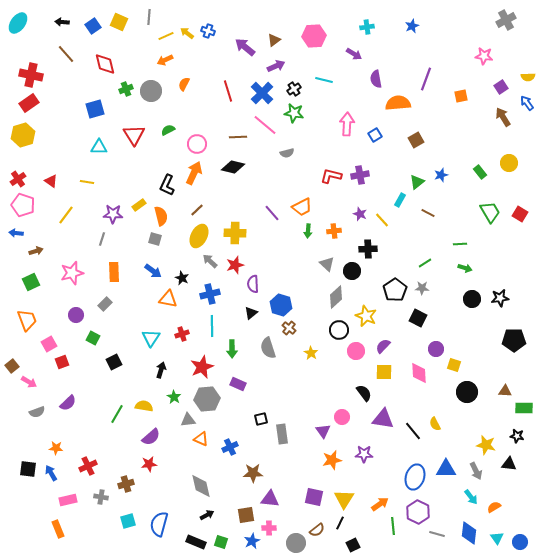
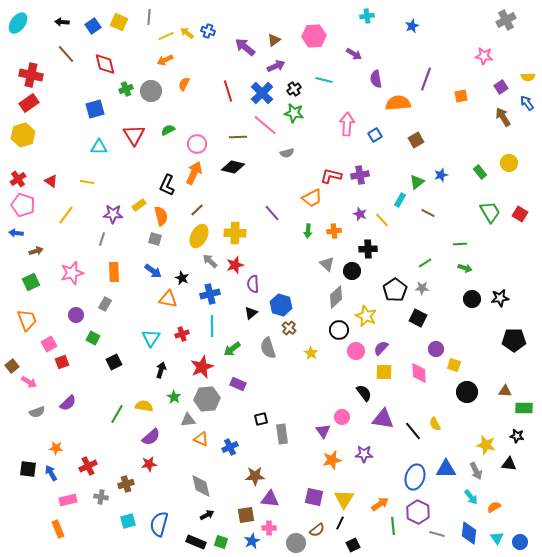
cyan cross at (367, 27): moved 11 px up
orange trapezoid at (302, 207): moved 10 px right, 9 px up
gray rectangle at (105, 304): rotated 16 degrees counterclockwise
purple semicircle at (383, 346): moved 2 px left, 2 px down
green arrow at (232, 349): rotated 54 degrees clockwise
brown star at (253, 473): moved 2 px right, 3 px down
